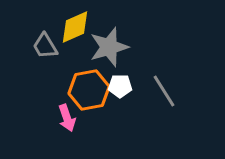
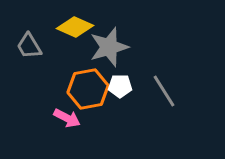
yellow diamond: rotated 48 degrees clockwise
gray trapezoid: moved 16 px left
orange hexagon: moved 1 px left, 1 px up
pink arrow: rotated 44 degrees counterclockwise
